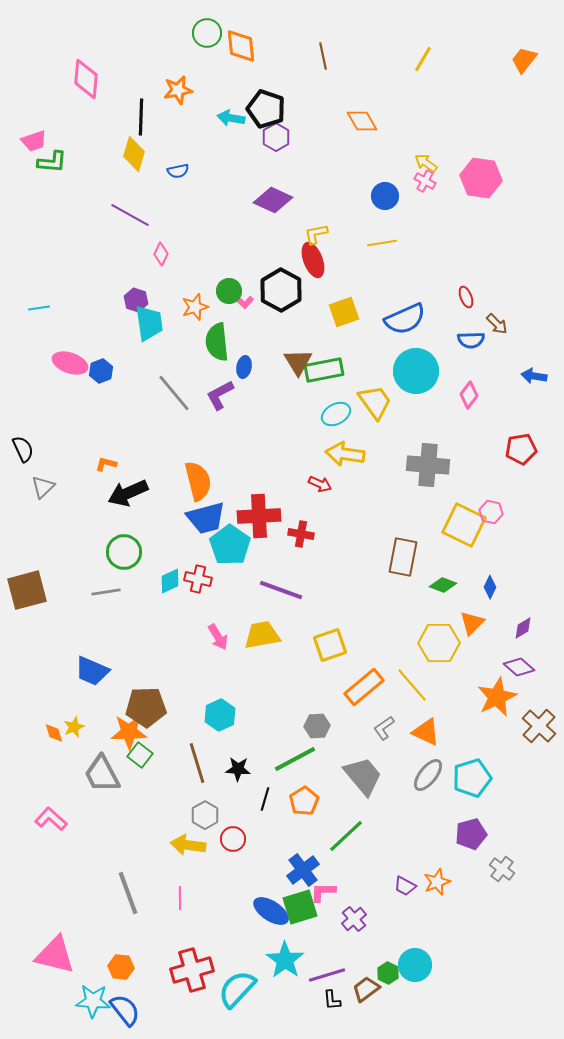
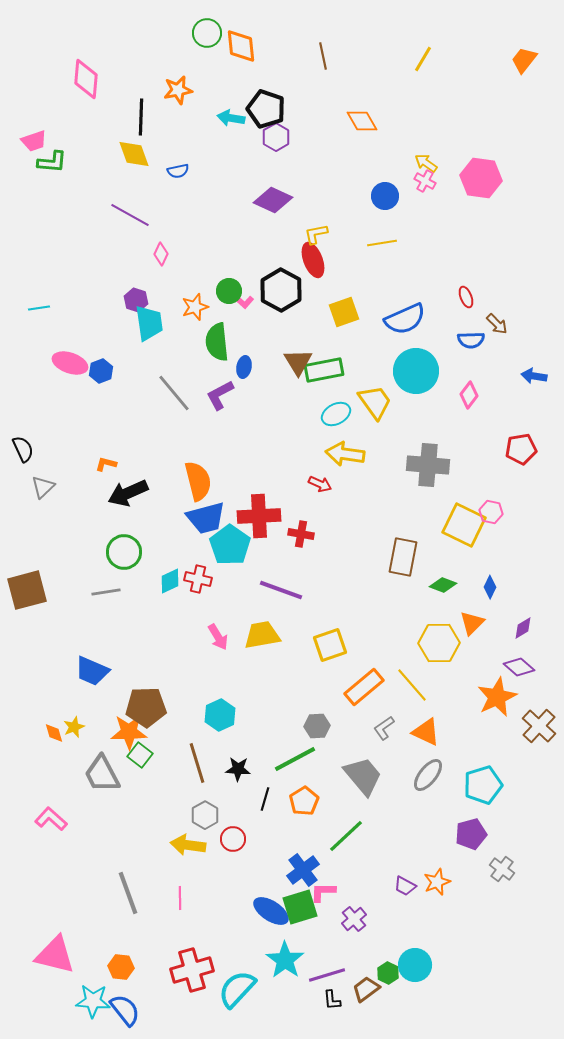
yellow diamond at (134, 154): rotated 36 degrees counterclockwise
cyan pentagon at (472, 778): moved 11 px right, 7 px down
